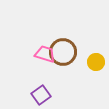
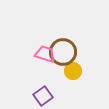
yellow circle: moved 23 px left, 9 px down
purple square: moved 2 px right, 1 px down
